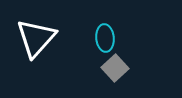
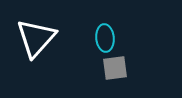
gray square: rotated 36 degrees clockwise
